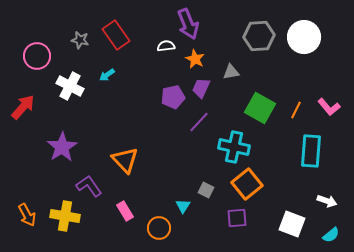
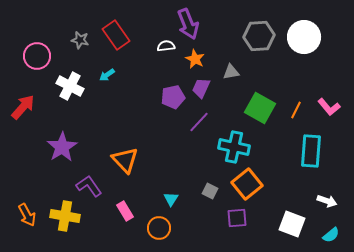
gray square: moved 4 px right, 1 px down
cyan triangle: moved 12 px left, 7 px up
